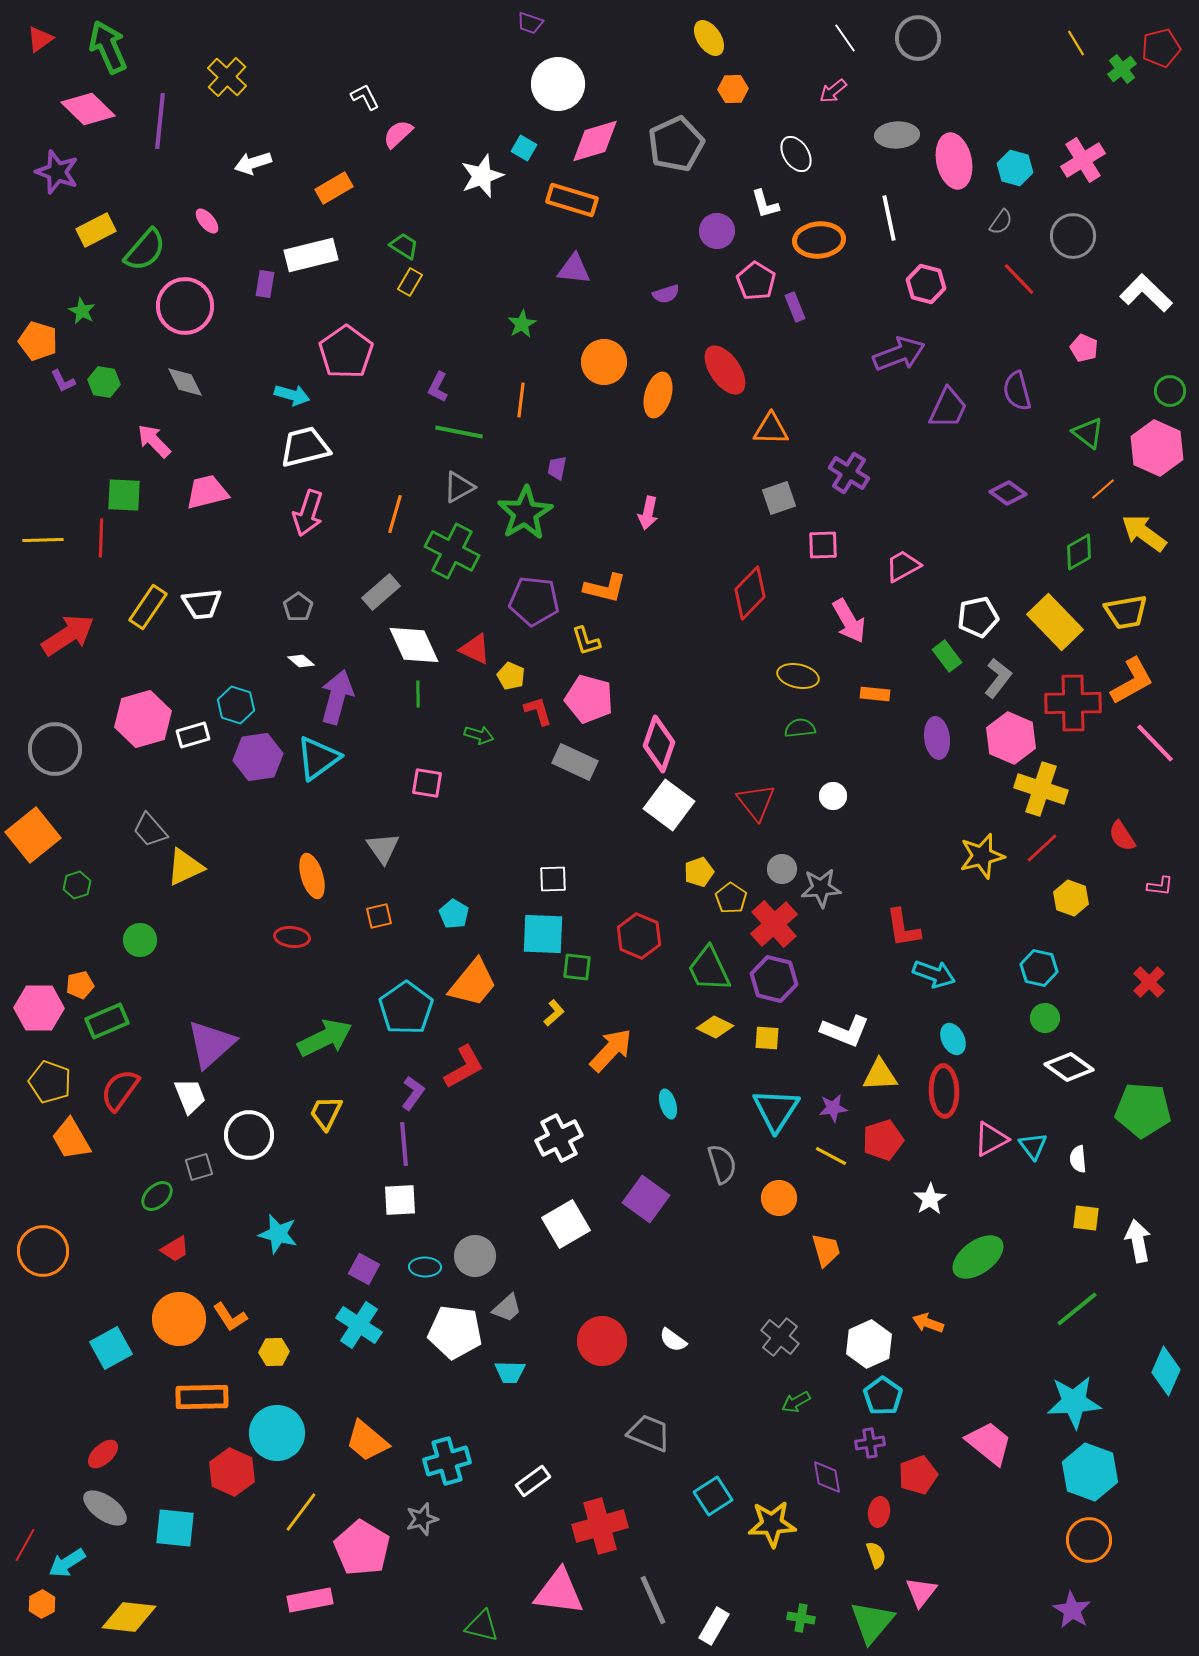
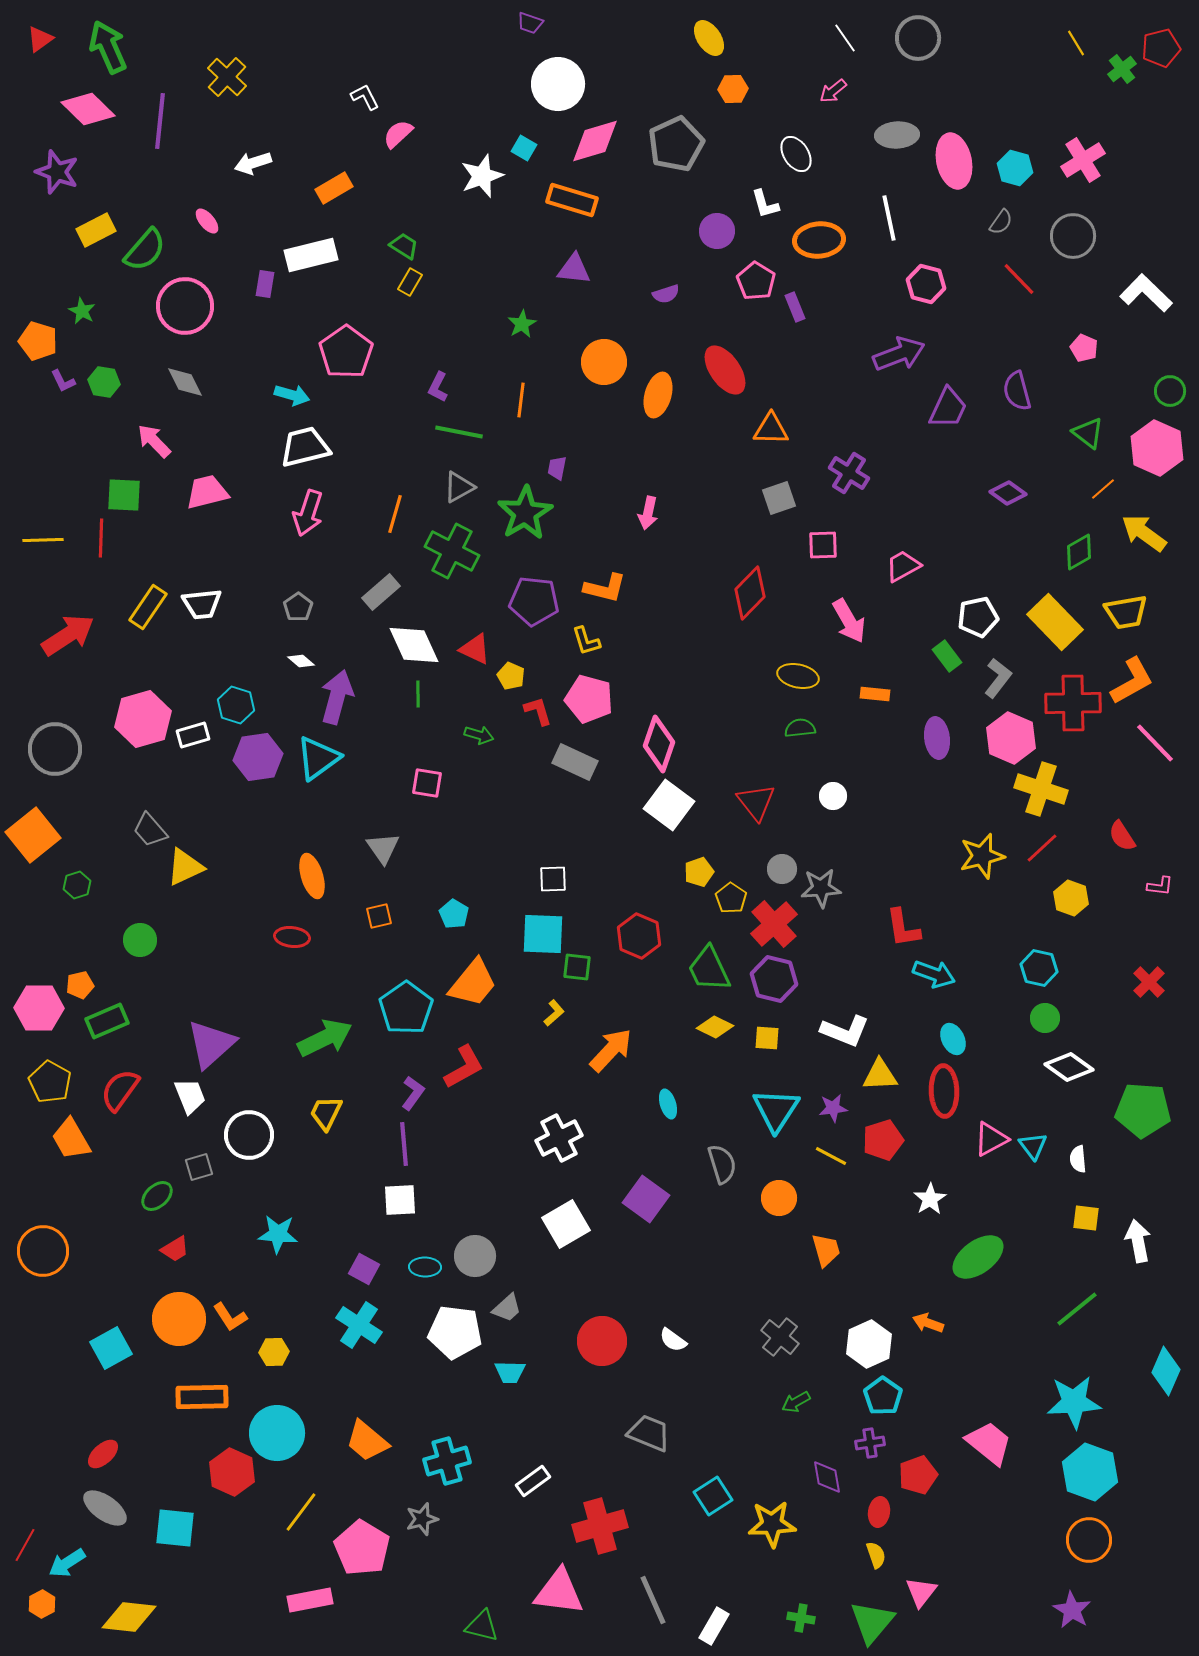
yellow pentagon at (50, 1082): rotated 9 degrees clockwise
cyan star at (278, 1234): rotated 9 degrees counterclockwise
